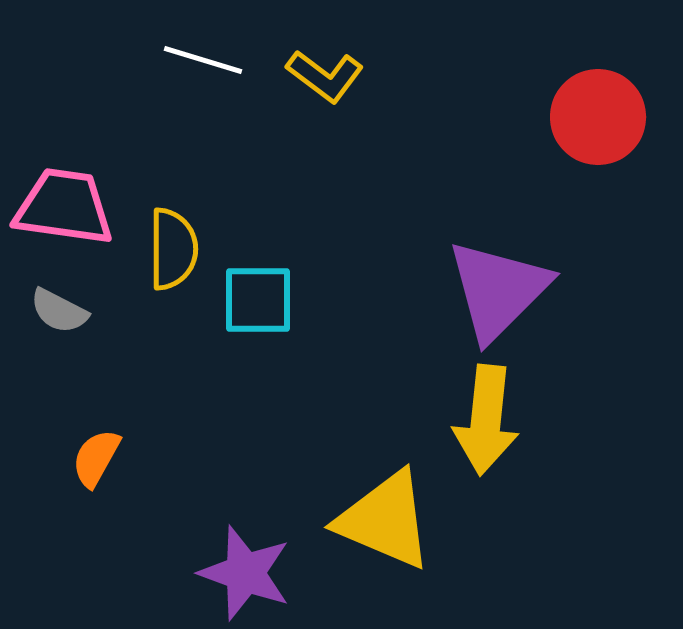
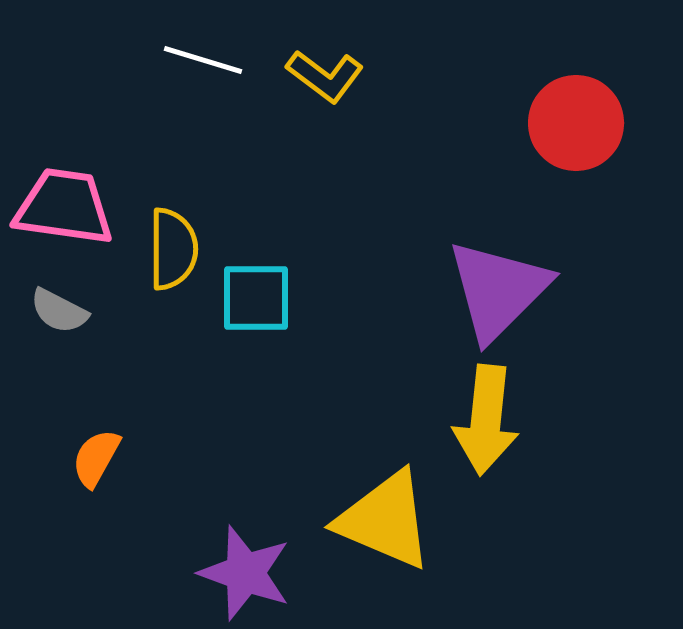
red circle: moved 22 px left, 6 px down
cyan square: moved 2 px left, 2 px up
